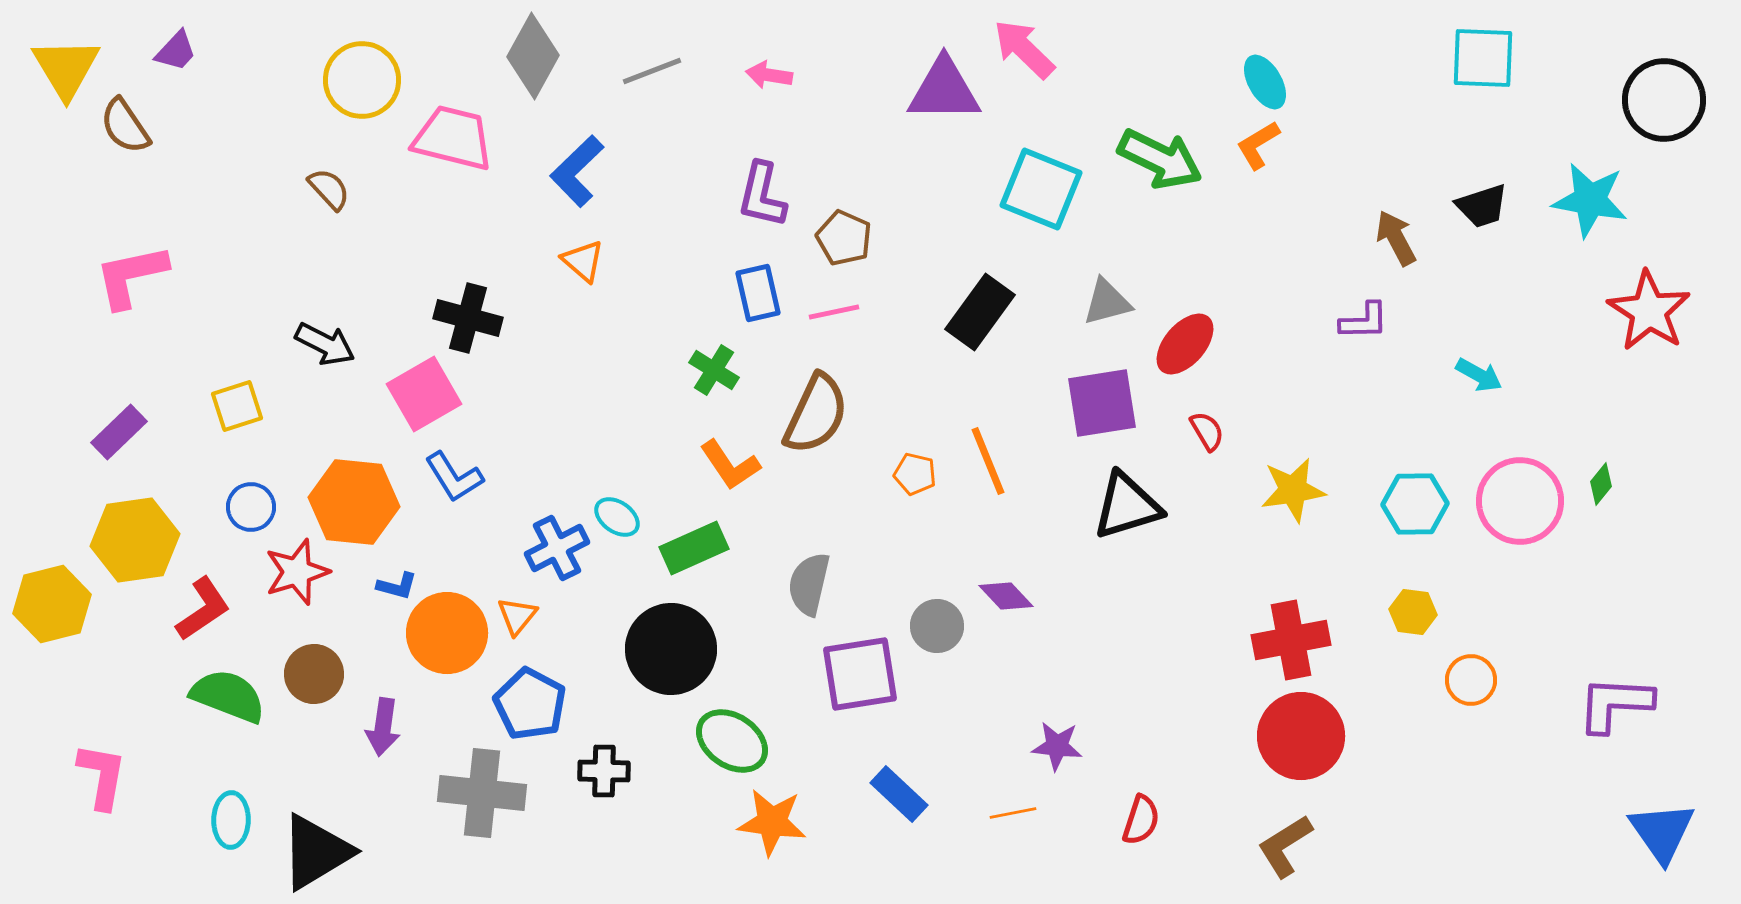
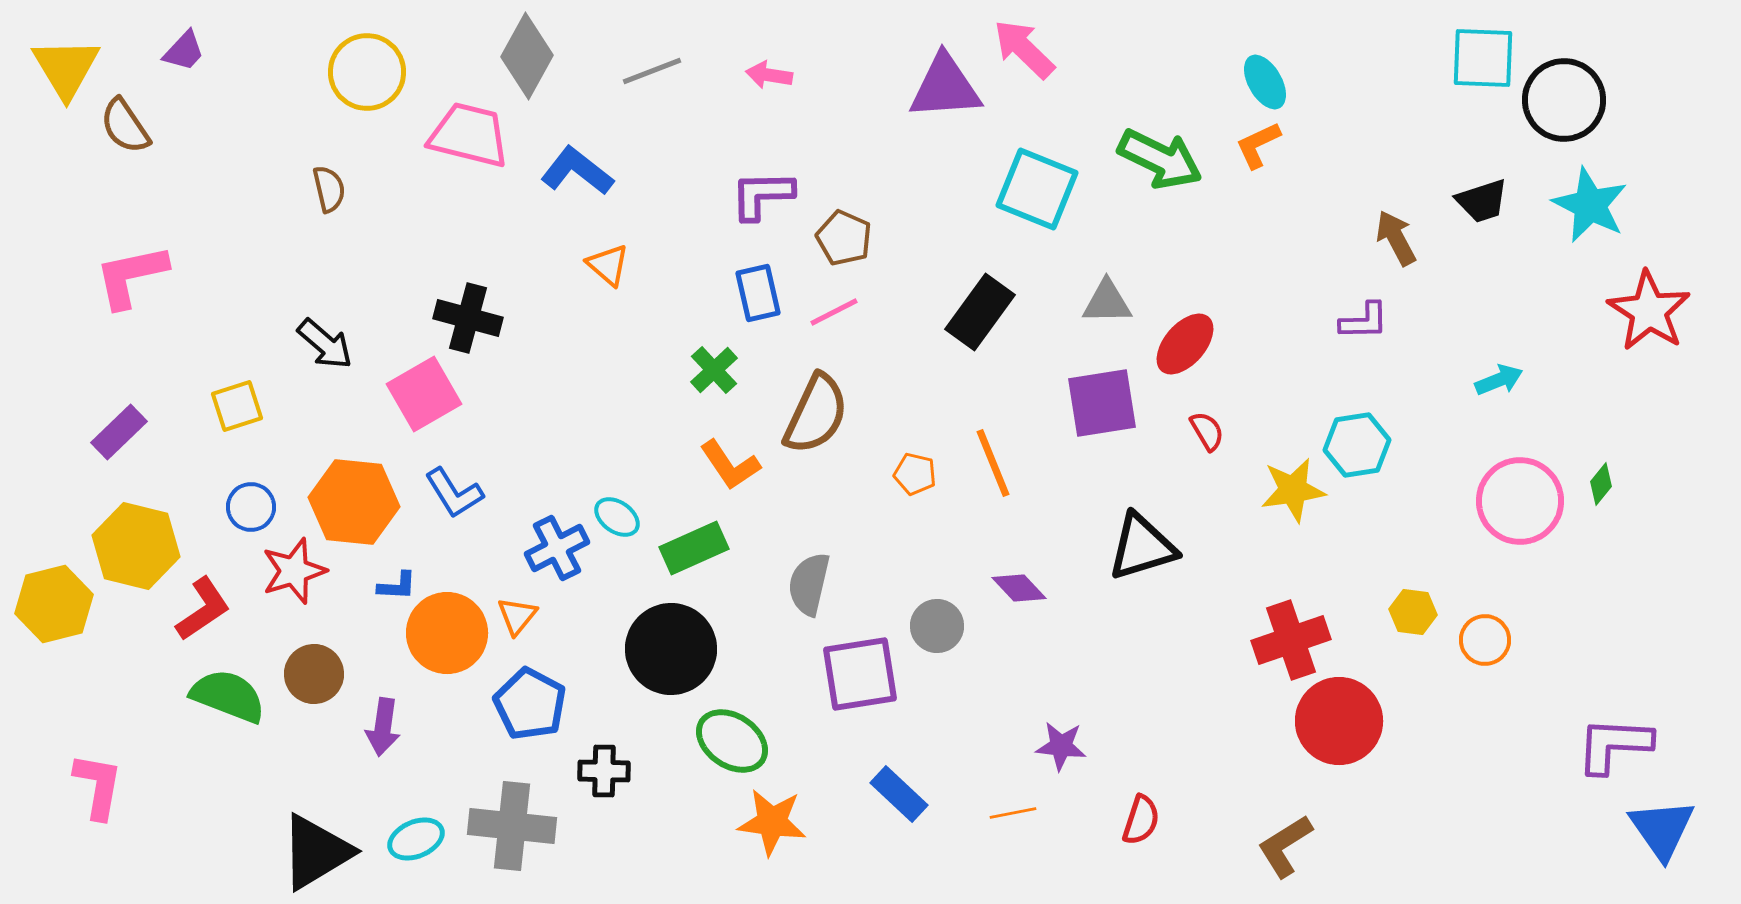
purple trapezoid at (176, 51): moved 8 px right
gray diamond at (533, 56): moved 6 px left
yellow circle at (362, 80): moved 5 px right, 8 px up
purple triangle at (944, 90): moved 1 px right, 3 px up; rotated 4 degrees counterclockwise
black circle at (1664, 100): moved 100 px left
pink trapezoid at (453, 138): moved 16 px right, 3 px up
orange L-shape at (1258, 145): rotated 6 degrees clockwise
blue L-shape at (577, 171): rotated 82 degrees clockwise
brown semicircle at (329, 189): rotated 30 degrees clockwise
cyan square at (1041, 189): moved 4 px left
purple L-shape at (762, 195): rotated 76 degrees clockwise
cyan star at (1590, 200): moved 5 px down; rotated 16 degrees clockwise
black trapezoid at (1482, 206): moved 5 px up
orange triangle at (583, 261): moved 25 px right, 4 px down
gray triangle at (1107, 302): rotated 14 degrees clockwise
pink line at (834, 312): rotated 15 degrees counterclockwise
black arrow at (325, 344): rotated 14 degrees clockwise
green cross at (714, 370): rotated 15 degrees clockwise
cyan arrow at (1479, 375): moved 20 px right, 5 px down; rotated 51 degrees counterclockwise
orange line at (988, 461): moved 5 px right, 2 px down
blue L-shape at (454, 477): moved 16 px down
cyan hexagon at (1415, 504): moved 58 px left, 59 px up; rotated 8 degrees counterclockwise
black triangle at (1127, 506): moved 15 px right, 41 px down
yellow hexagon at (135, 540): moved 1 px right, 6 px down; rotated 22 degrees clockwise
red star at (297, 572): moved 3 px left, 1 px up
blue L-shape at (397, 586): rotated 12 degrees counterclockwise
purple diamond at (1006, 596): moved 13 px right, 8 px up
yellow hexagon at (52, 604): moved 2 px right
red cross at (1291, 640): rotated 8 degrees counterclockwise
orange circle at (1471, 680): moved 14 px right, 40 px up
purple L-shape at (1615, 704): moved 1 px left, 41 px down
red circle at (1301, 736): moved 38 px right, 15 px up
purple star at (1057, 746): moved 4 px right
pink L-shape at (102, 776): moved 4 px left, 10 px down
gray cross at (482, 793): moved 30 px right, 33 px down
cyan ellipse at (231, 820): moved 185 px right, 19 px down; rotated 66 degrees clockwise
blue triangle at (1662, 832): moved 3 px up
